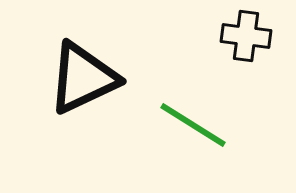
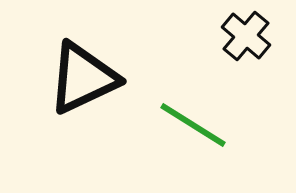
black cross: rotated 33 degrees clockwise
